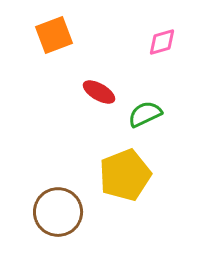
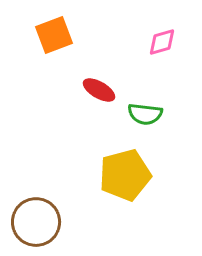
red ellipse: moved 2 px up
green semicircle: rotated 148 degrees counterclockwise
yellow pentagon: rotated 6 degrees clockwise
brown circle: moved 22 px left, 10 px down
